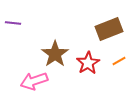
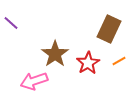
purple line: moved 2 px left; rotated 35 degrees clockwise
brown rectangle: rotated 44 degrees counterclockwise
